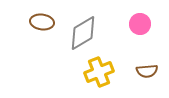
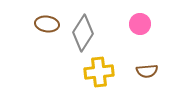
brown ellipse: moved 5 px right, 2 px down
gray diamond: rotated 27 degrees counterclockwise
yellow cross: rotated 16 degrees clockwise
